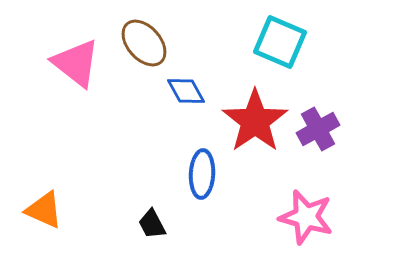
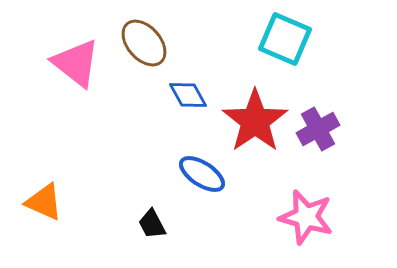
cyan square: moved 5 px right, 3 px up
blue diamond: moved 2 px right, 4 px down
blue ellipse: rotated 60 degrees counterclockwise
orange triangle: moved 8 px up
